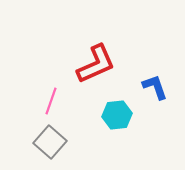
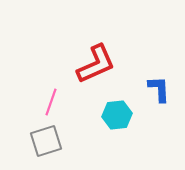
blue L-shape: moved 4 px right, 2 px down; rotated 16 degrees clockwise
pink line: moved 1 px down
gray square: moved 4 px left, 1 px up; rotated 32 degrees clockwise
